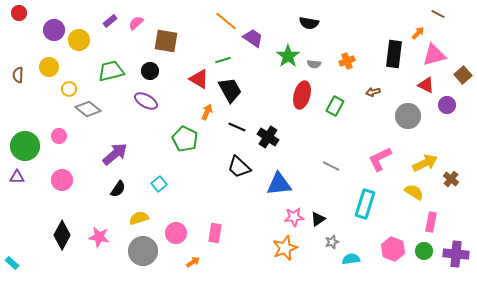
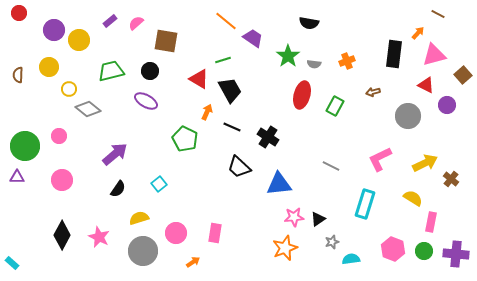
black line at (237, 127): moved 5 px left
yellow semicircle at (414, 192): moved 1 px left, 6 px down
pink star at (99, 237): rotated 15 degrees clockwise
